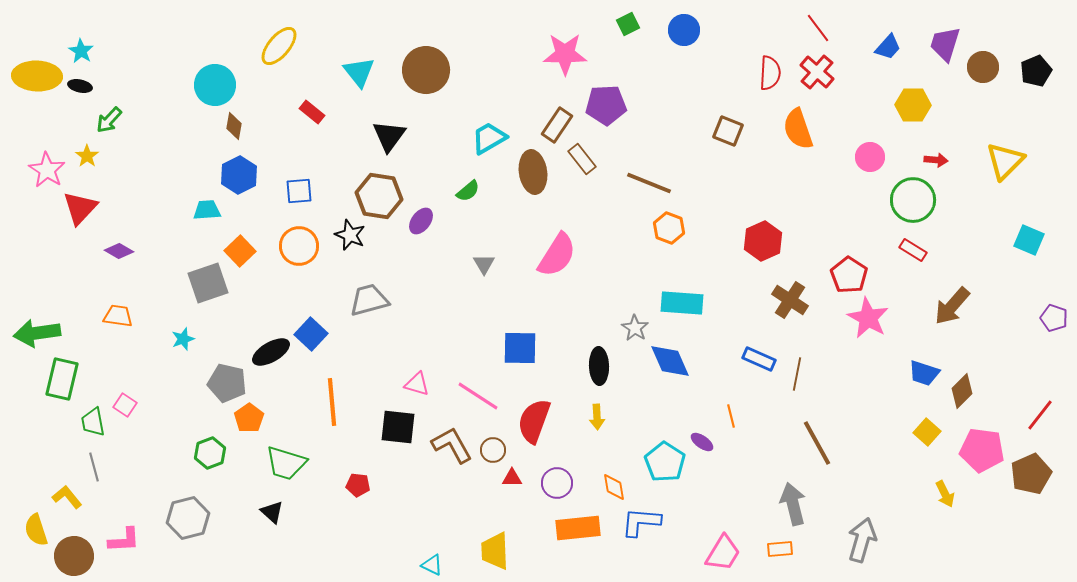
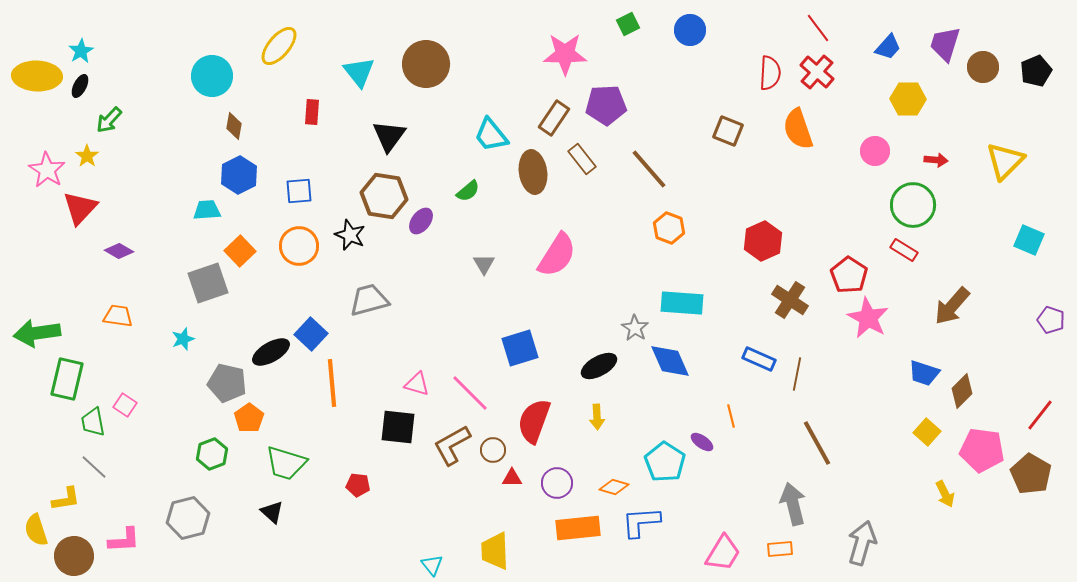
blue circle at (684, 30): moved 6 px right
cyan star at (81, 51): rotated 10 degrees clockwise
brown circle at (426, 70): moved 6 px up
cyan circle at (215, 85): moved 3 px left, 9 px up
black ellipse at (80, 86): rotated 75 degrees counterclockwise
yellow hexagon at (913, 105): moved 5 px left, 6 px up
red rectangle at (312, 112): rotated 55 degrees clockwise
brown rectangle at (557, 125): moved 3 px left, 7 px up
cyan trapezoid at (489, 138): moved 2 px right, 3 px up; rotated 99 degrees counterclockwise
pink circle at (870, 157): moved 5 px right, 6 px up
brown line at (649, 183): moved 14 px up; rotated 27 degrees clockwise
brown hexagon at (379, 196): moved 5 px right
green circle at (913, 200): moved 5 px down
red rectangle at (913, 250): moved 9 px left
purple pentagon at (1054, 318): moved 3 px left, 2 px down
blue square at (520, 348): rotated 18 degrees counterclockwise
black ellipse at (599, 366): rotated 63 degrees clockwise
green rectangle at (62, 379): moved 5 px right
pink line at (478, 396): moved 8 px left, 3 px up; rotated 12 degrees clockwise
orange line at (332, 402): moved 19 px up
brown L-shape at (452, 445): rotated 90 degrees counterclockwise
green hexagon at (210, 453): moved 2 px right, 1 px down
gray line at (94, 467): rotated 32 degrees counterclockwise
brown pentagon at (1031, 474): rotated 18 degrees counterclockwise
orange diamond at (614, 487): rotated 64 degrees counterclockwise
yellow L-shape at (67, 497): moved 1 px left, 2 px down; rotated 120 degrees clockwise
blue L-shape at (641, 522): rotated 9 degrees counterclockwise
gray arrow at (862, 540): moved 3 px down
cyan triangle at (432, 565): rotated 25 degrees clockwise
